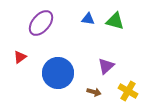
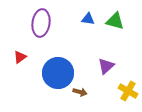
purple ellipse: rotated 32 degrees counterclockwise
brown arrow: moved 14 px left
